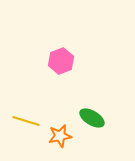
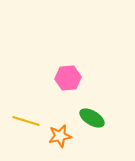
pink hexagon: moved 7 px right, 17 px down; rotated 15 degrees clockwise
